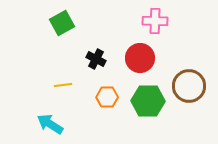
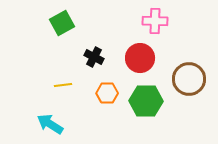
black cross: moved 2 px left, 2 px up
brown circle: moved 7 px up
orange hexagon: moved 4 px up
green hexagon: moved 2 px left
